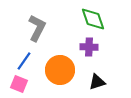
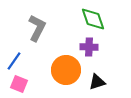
blue line: moved 10 px left
orange circle: moved 6 px right
